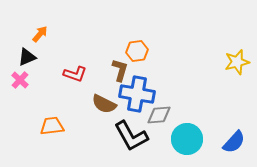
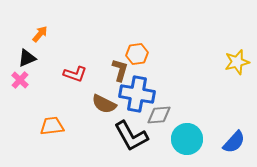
orange hexagon: moved 3 px down
black triangle: moved 1 px down
